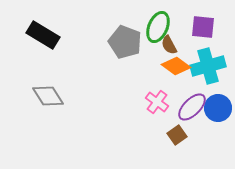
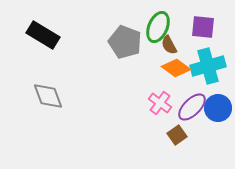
orange diamond: moved 2 px down
gray diamond: rotated 12 degrees clockwise
pink cross: moved 3 px right, 1 px down
